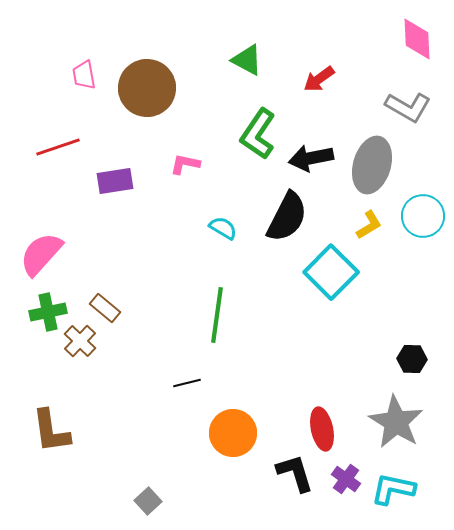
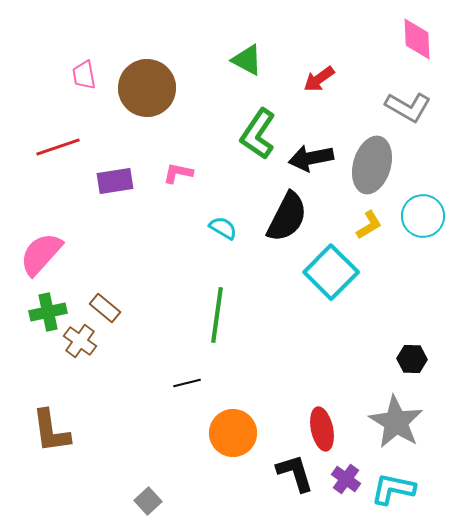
pink L-shape: moved 7 px left, 9 px down
brown cross: rotated 8 degrees counterclockwise
